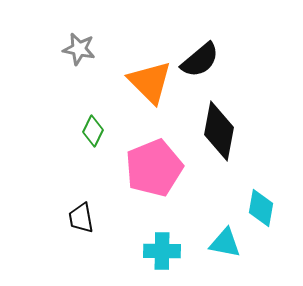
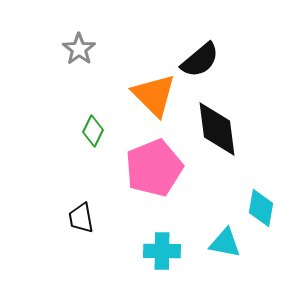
gray star: rotated 24 degrees clockwise
orange triangle: moved 4 px right, 13 px down
black diamond: moved 2 px left, 2 px up; rotated 18 degrees counterclockwise
